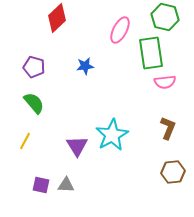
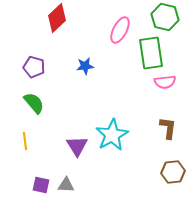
brown L-shape: rotated 15 degrees counterclockwise
yellow line: rotated 36 degrees counterclockwise
